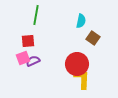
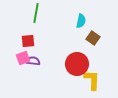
green line: moved 2 px up
purple semicircle: rotated 32 degrees clockwise
yellow L-shape: moved 10 px right, 1 px down
